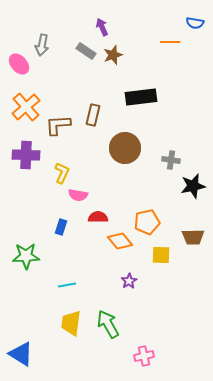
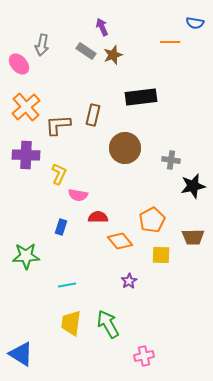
yellow L-shape: moved 3 px left, 1 px down
orange pentagon: moved 5 px right, 2 px up; rotated 15 degrees counterclockwise
